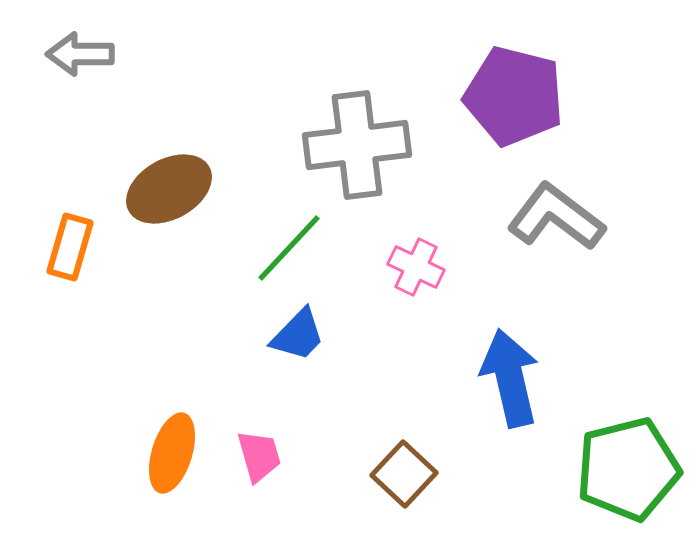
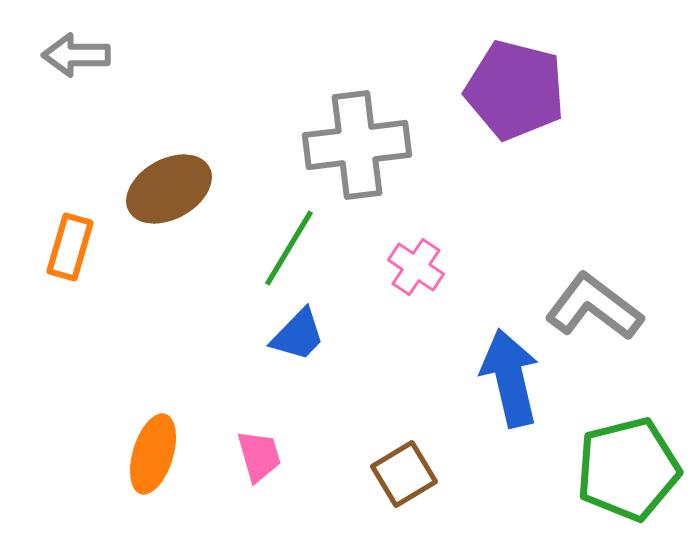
gray arrow: moved 4 px left, 1 px down
purple pentagon: moved 1 px right, 6 px up
gray L-shape: moved 38 px right, 90 px down
green line: rotated 12 degrees counterclockwise
pink cross: rotated 8 degrees clockwise
orange ellipse: moved 19 px left, 1 px down
brown square: rotated 16 degrees clockwise
